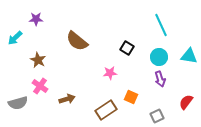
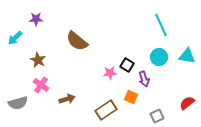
black square: moved 17 px down
cyan triangle: moved 2 px left
purple arrow: moved 16 px left
pink cross: moved 1 px right, 1 px up
red semicircle: moved 1 px right, 1 px down; rotated 14 degrees clockwise
